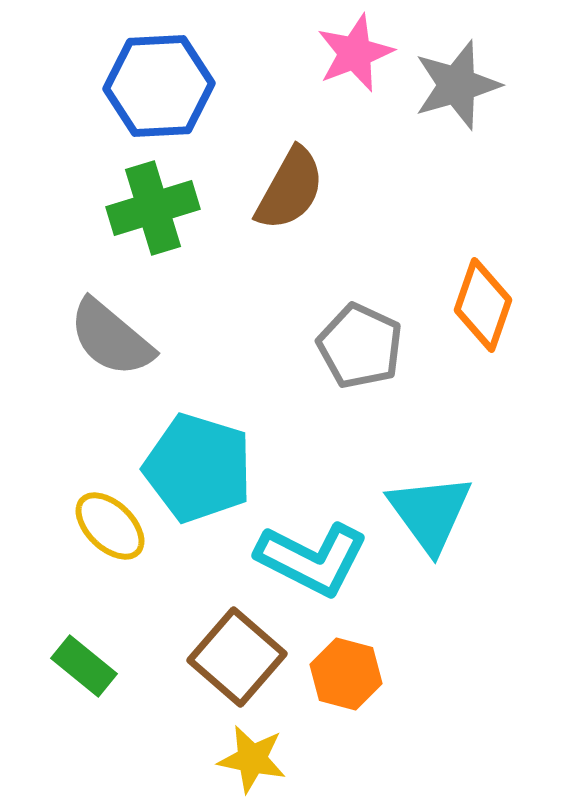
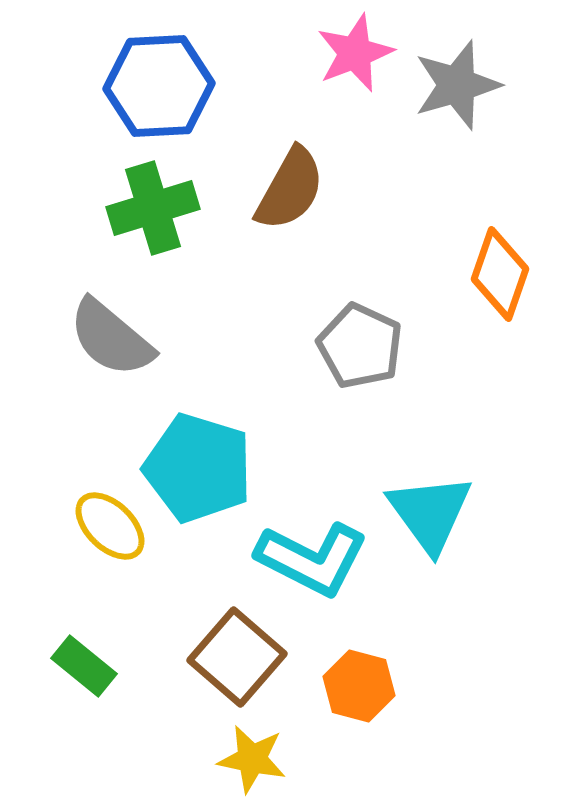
orange diamond: moved 17 px right, 31 px up
orange hexagon: moved 13 px right, 12 px down
